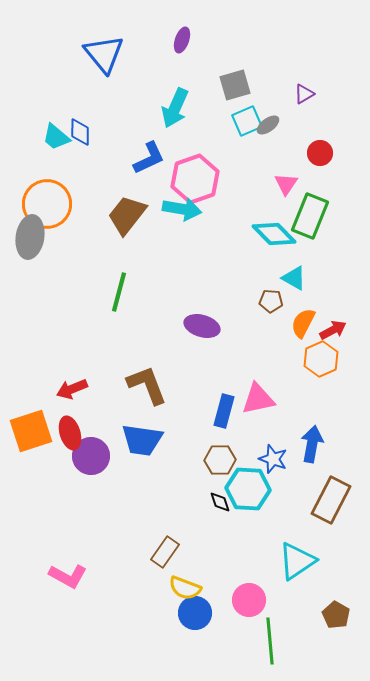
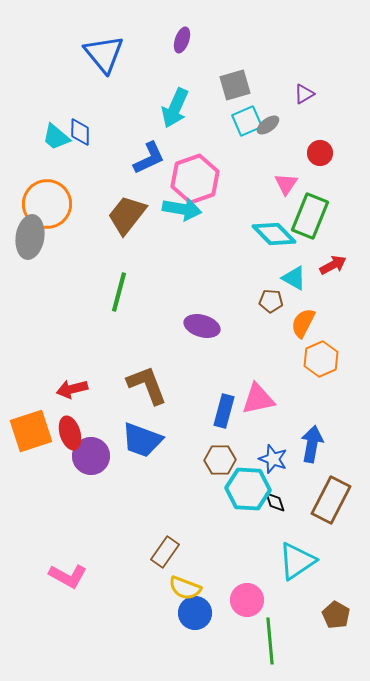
red arrow at (333, 330): moved 65 px up
red arrow at (72, 389): rotated 8 degrees clockwise
blue trapezoid at (142, 440): rotated 12 degrees clockwise
black diamond at (220, 502): moved 55 px right
pink circle at (249, 600): moved 2 px left
